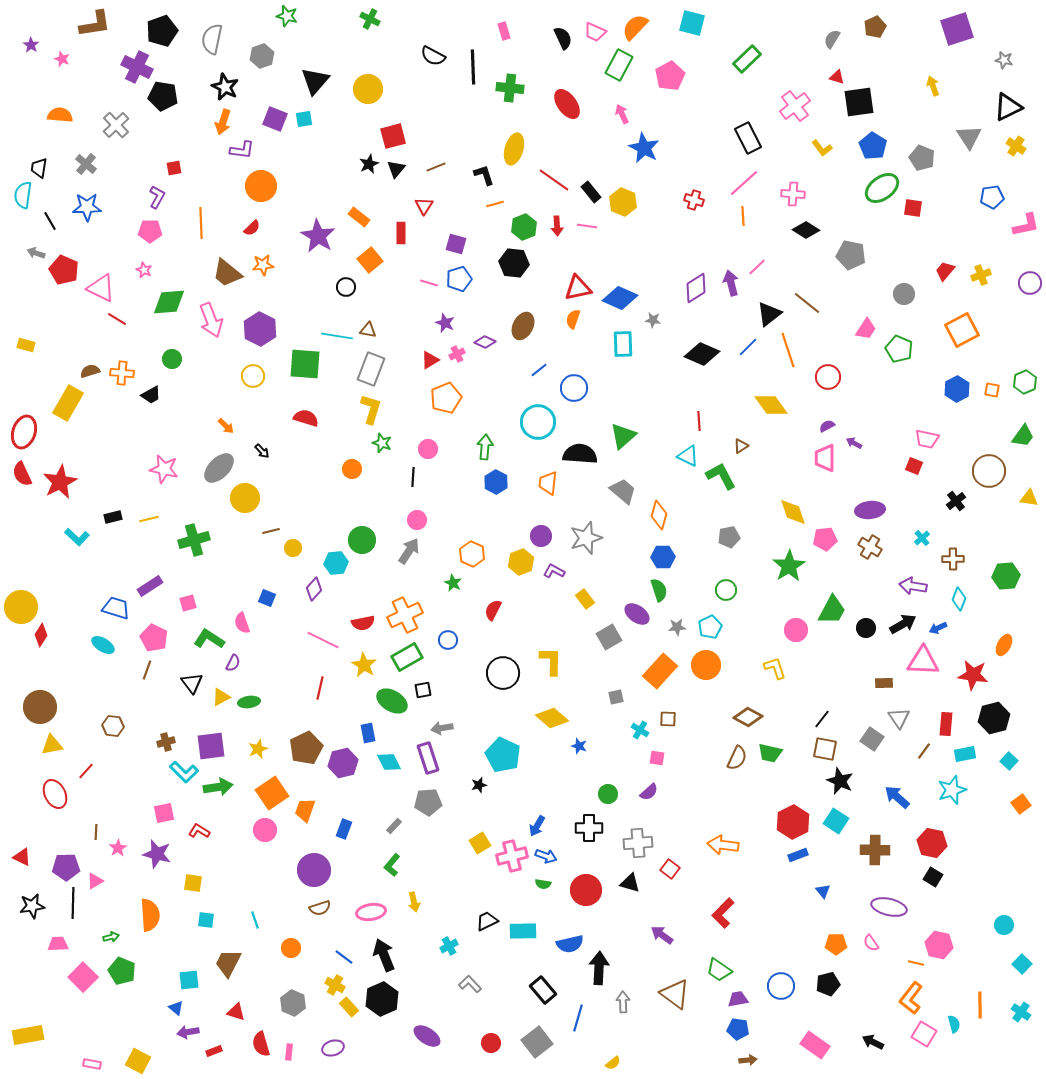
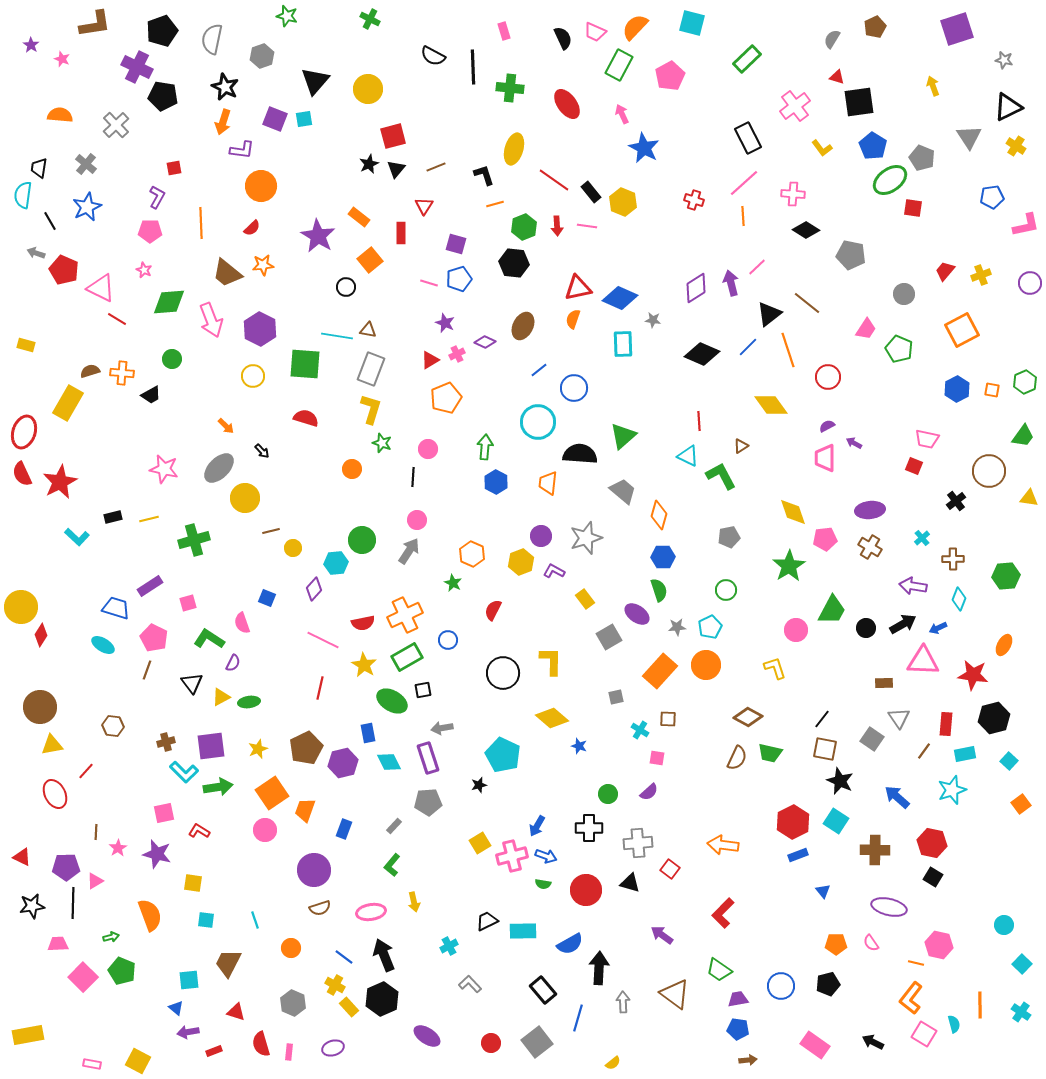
green ellipse at (882, 188): moved 8 px right, 8 px up
blue star at (87, 207): rotated 24 degrees counterclockwise
orange semicircle at (150, 915): rotated 16 degrees counterclockwise
blue semicircle at (570, 944): rotated 16 degrees counterclockwise
